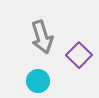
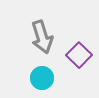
cyan circle: moved 4 px right, 3 px up
